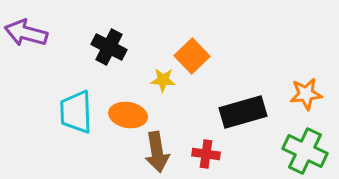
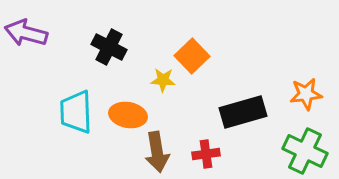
red cross: rotated 16 degrees counterclockwise
